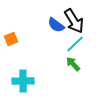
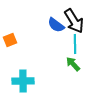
orange square: moved 1 px left, 1 px down
cyan line: rotated 48 degrees counterclockwise
